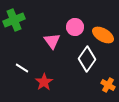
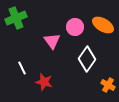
green cross: moved 2 px right, 2 px up
orange ellipse: moved 10 px up
white line: rotated 32 degrees clockwise
red star: rotated 24 degrees counterclockwise
